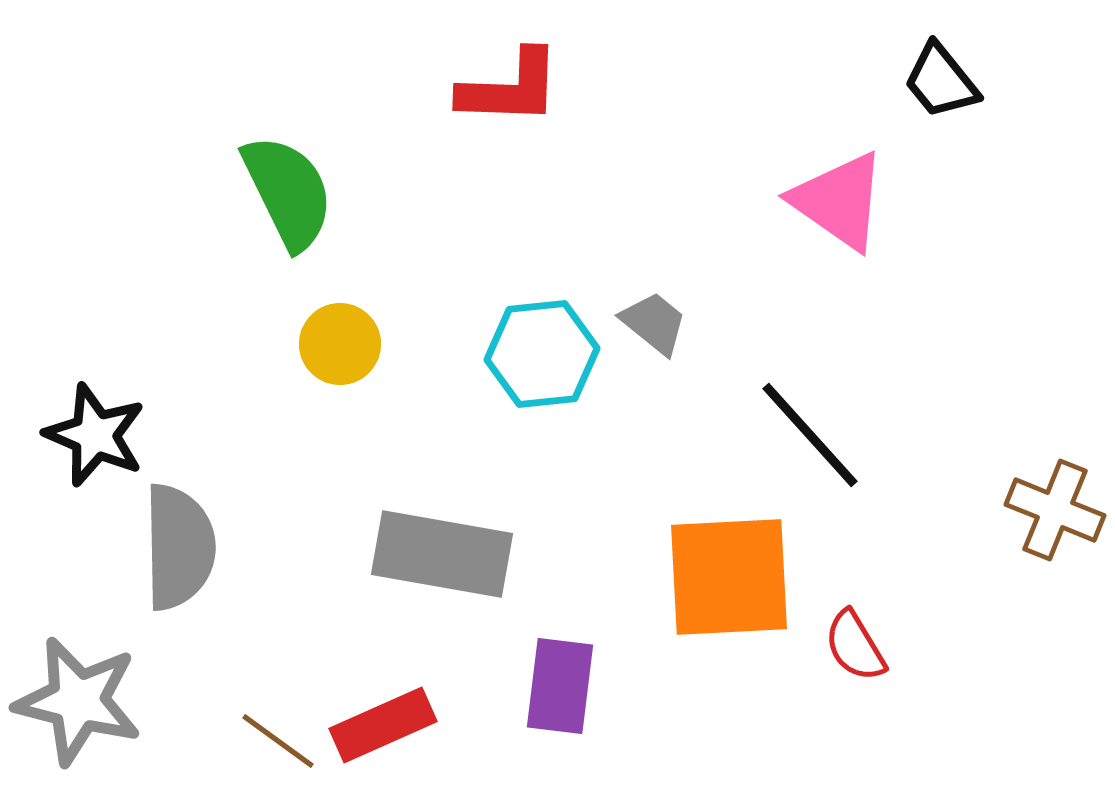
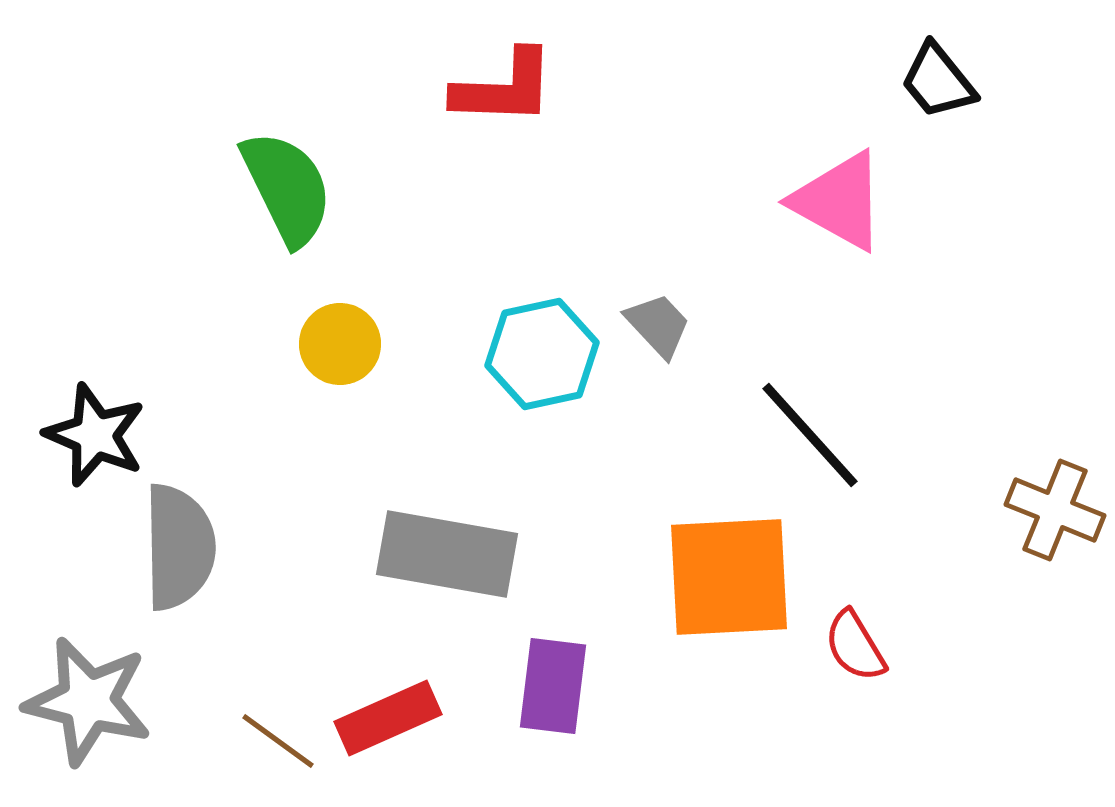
black trapezoid: moved 3 px left
red L-shape: moved 6 px left
green semicircle: moved 1 px left, 4 px up
pink triangle: rotated 6 degrees counterclockwise
gray trapezoid: moved 4 px right, 2 px down; rotated 8 degrees clockwise
cyan hexagon: rotated 6 degrees counterclockwise
gray rectangle: moved 5 px right
purple rectangle: moved 7 px left
gray star: moved 10 px right
red rectangle: moved 5 px right, 7 px up
